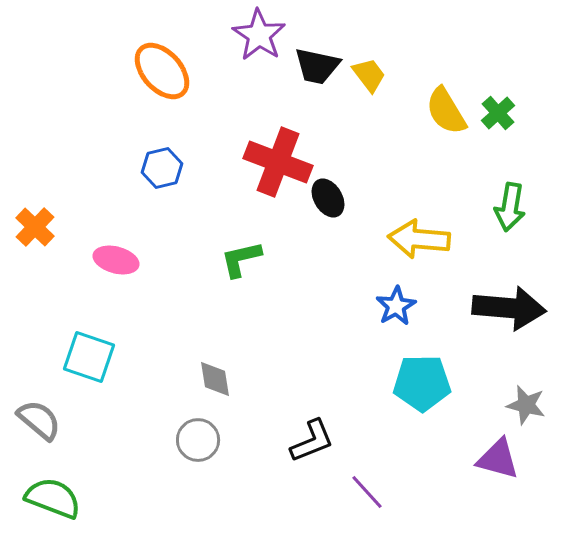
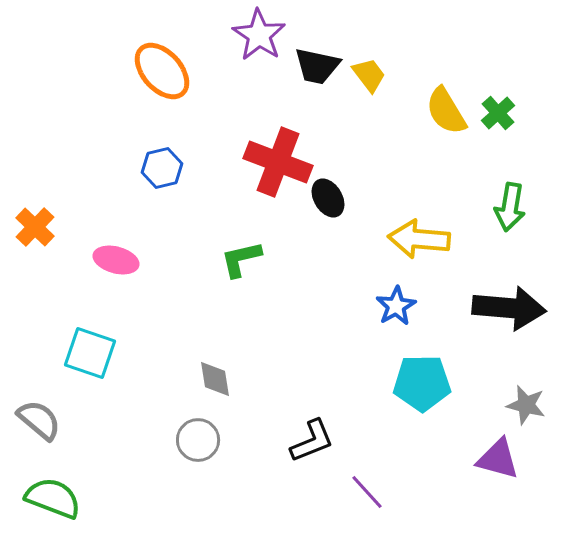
cyan square: moved 1 px right, 4 px up
